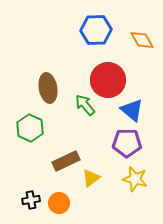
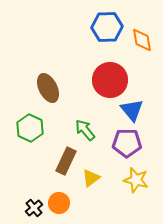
blue hexagon: moved 11 px right, 3 px up
orange diamond: rotated 20 degrees clockwise
red circle: moved 2 px right
brown ellipse: rotated 16 degrees counterclockwise
green arrow: moved 25 px down
blue triangle: rotated 10 degrees clockwise
brown rectangle: rotated 40 degrees counterclockwise
yellow star: moved 1 px right, 1 px down
black cross: moved 3 px right, 8 px down; rotated 30 degrees counterclockwise
